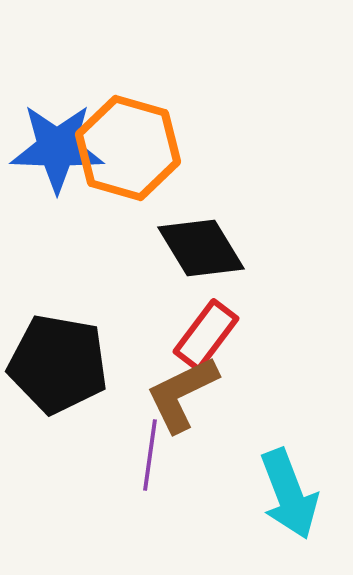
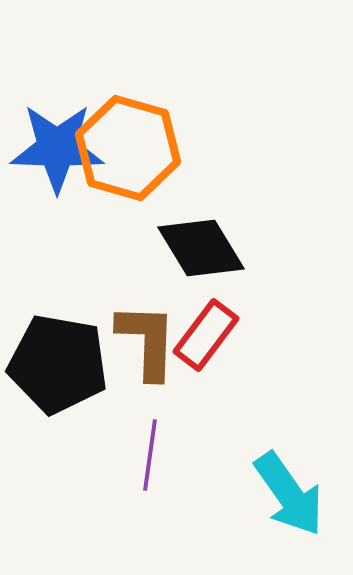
brown L-shape: moved 35 px left, 53 px up; rotated 118 degrees clockwise
cyan arrow: rotated 14 degrees counterclockwise
